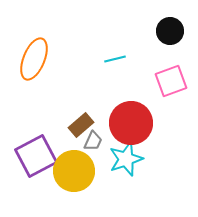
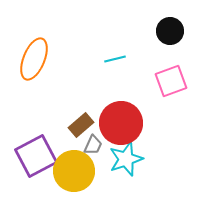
red circle: moved 10 px left
gray trapezoid: moved 4 px down
